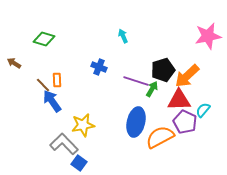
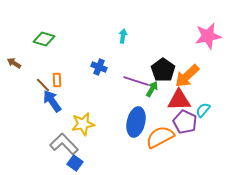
cyan arrow: rotated 32 degrees clockwise
black pentagon: rotated 20 degrees counterclockwise
yellow star: moved 1 px up
blue square: moved 4 px left
